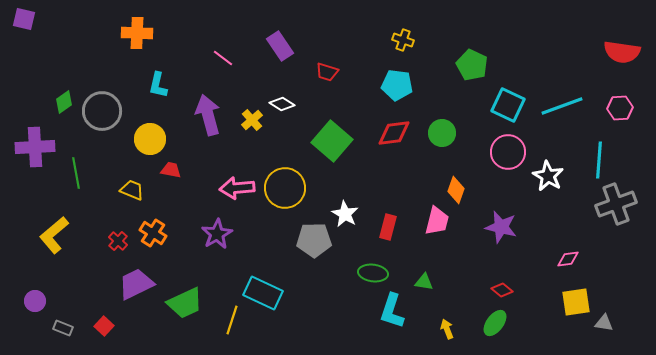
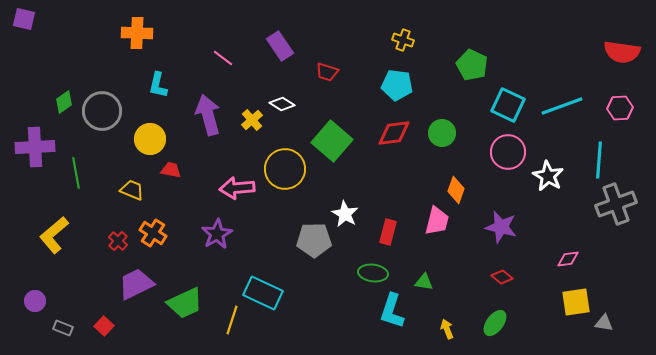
yellow circle at (285, 188): moved 19 px up
red rectangle at (388, 227): moved 5 px down
red diamond at (502, 290): moved 13 px up
